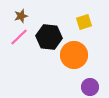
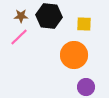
brown star: rotated 16 degrees clockwise
yellow square: moved 2 px down; rotated 21 degrees clockwise
black hexagon: moved 21 px up
purple circle: moved 4 px left
